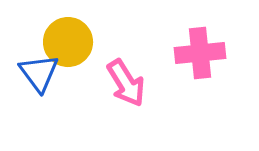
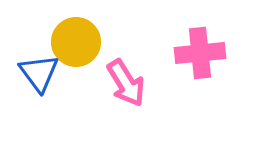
yellow circle: moved 8 px right
